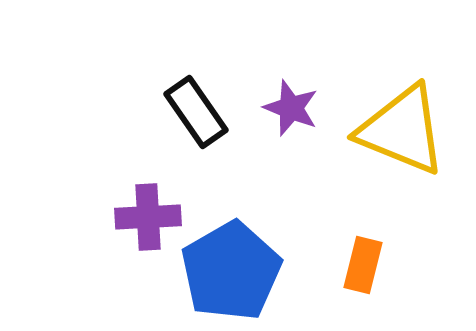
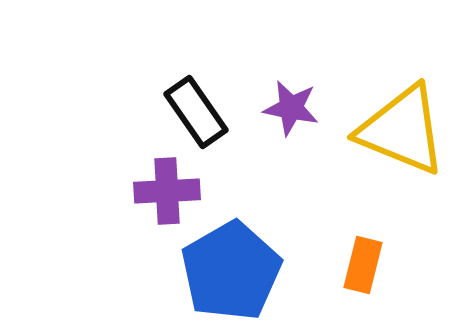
purple star: rotated 10 degrees counterclockwise
purple cross: moved 19 px right, 26 px up
